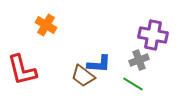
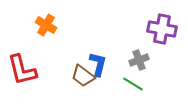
purple cross: moved 9 px right, 6 px up
blue L-shape: moved 1 px left; rotated 80 degrees counterclockwise
